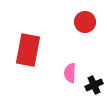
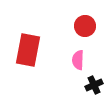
red circle: moved 4 px down
pink semicircle: moved 8 px right, 13 px up
